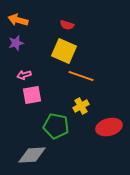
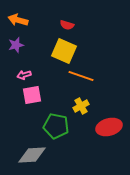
purple star: moved 2 px down
